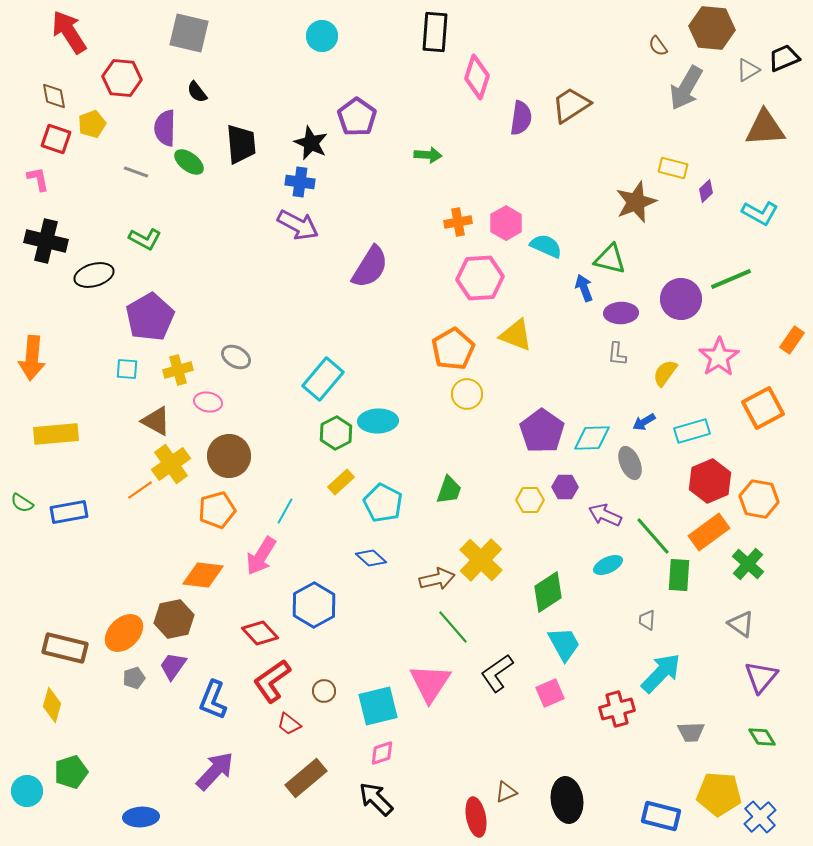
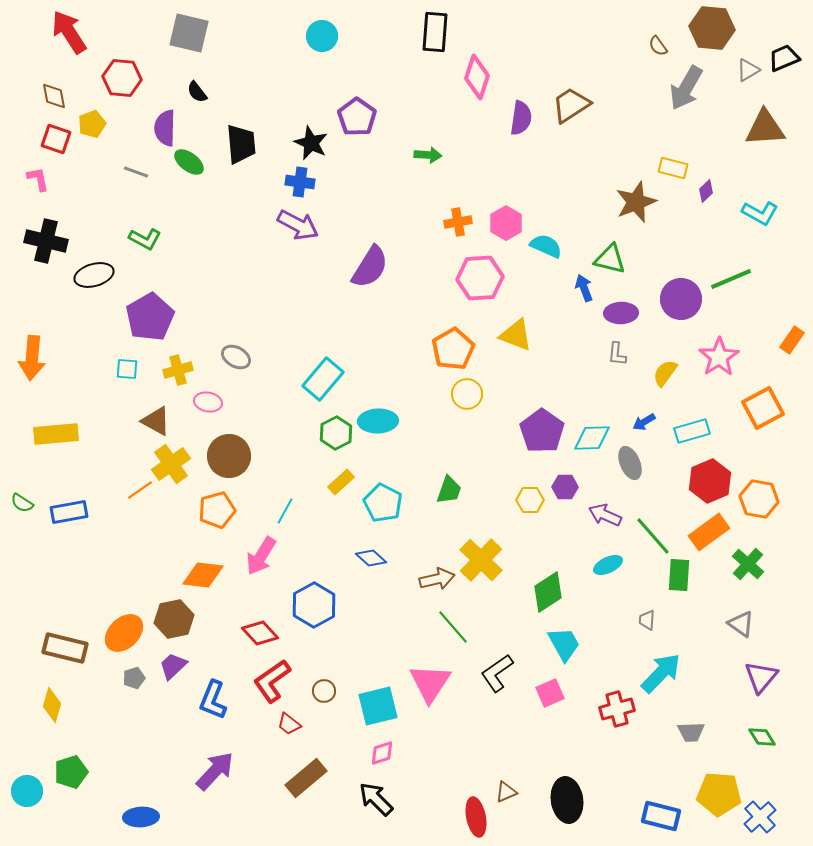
purple trapezoid at (173, 666): rotated 12 degrees clockwise
